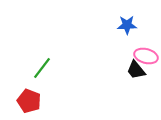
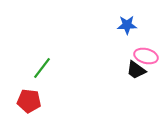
black trapezoid: rotated 15 degrees counterclockwise
red pentagon: rotated 15 degrees counterclockwise
